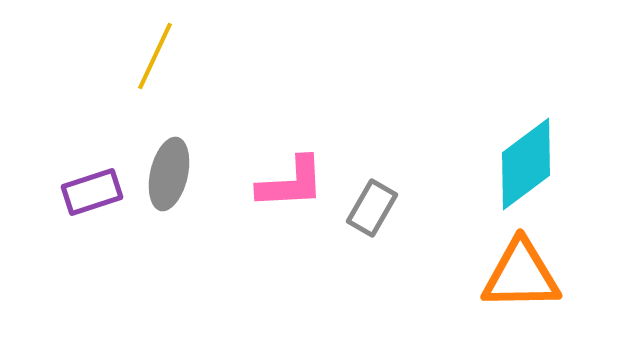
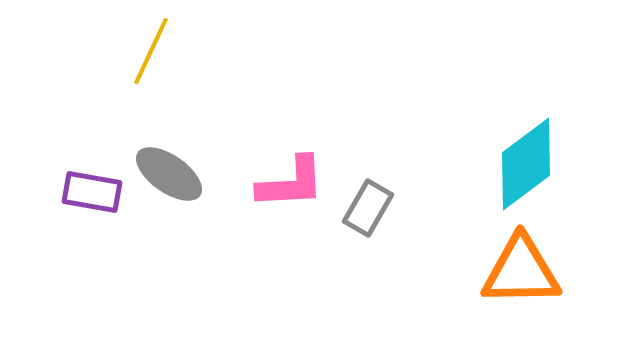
yellow line: moved 4 px left, 5 px up
gray ellipse: rotated 68 degrees counterclockwise
purple rectangle: rotated 28 degrees clockwise
gray rectangle: moved 4 px left
orange triangle: moved 4 px up
